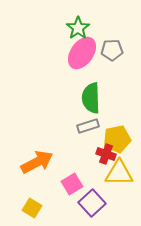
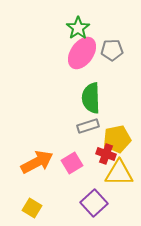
pink square: moved 21 px up
purple square: moved 2 px right
